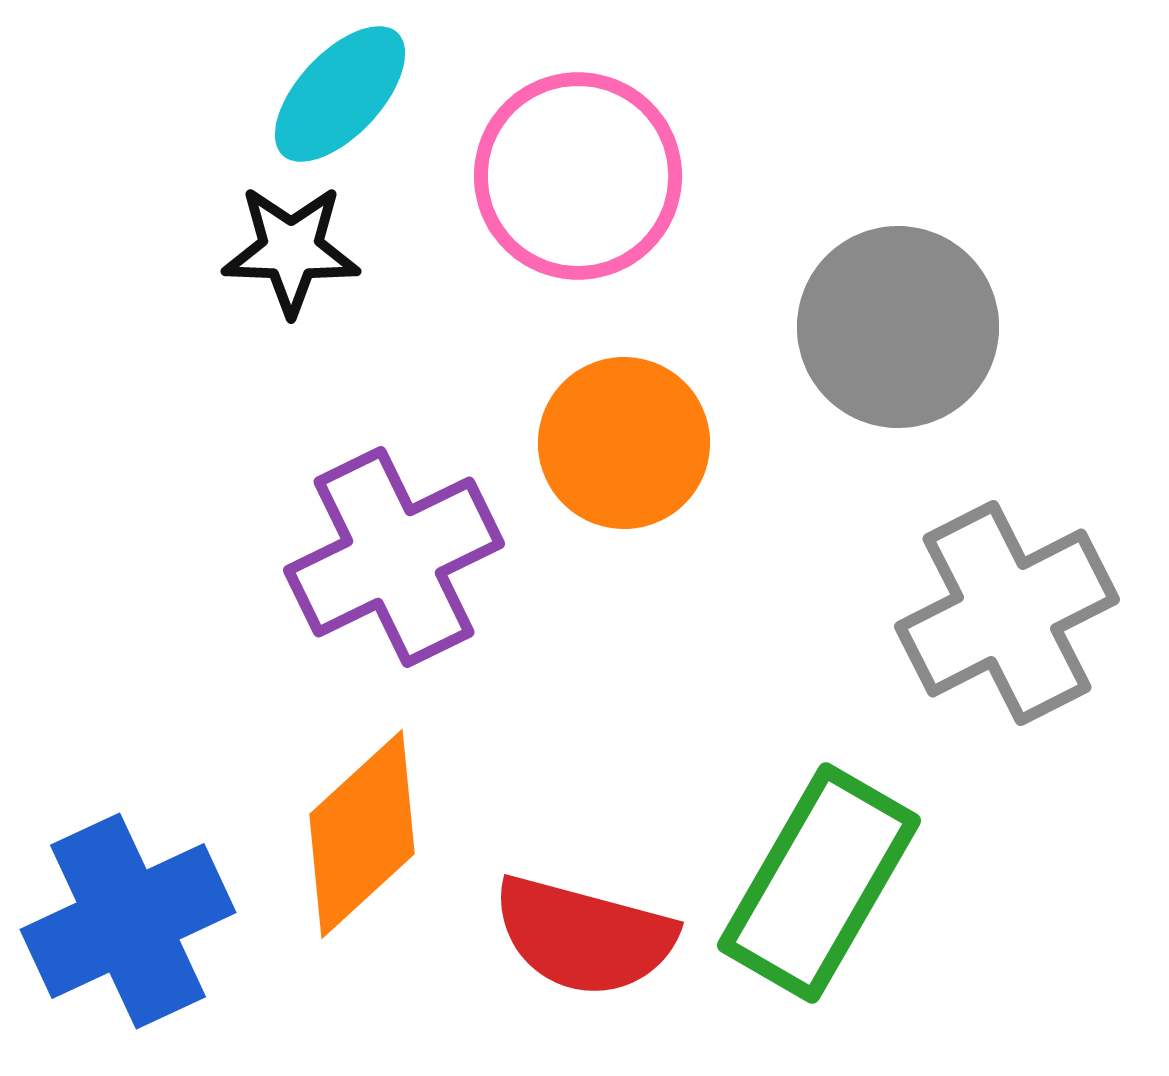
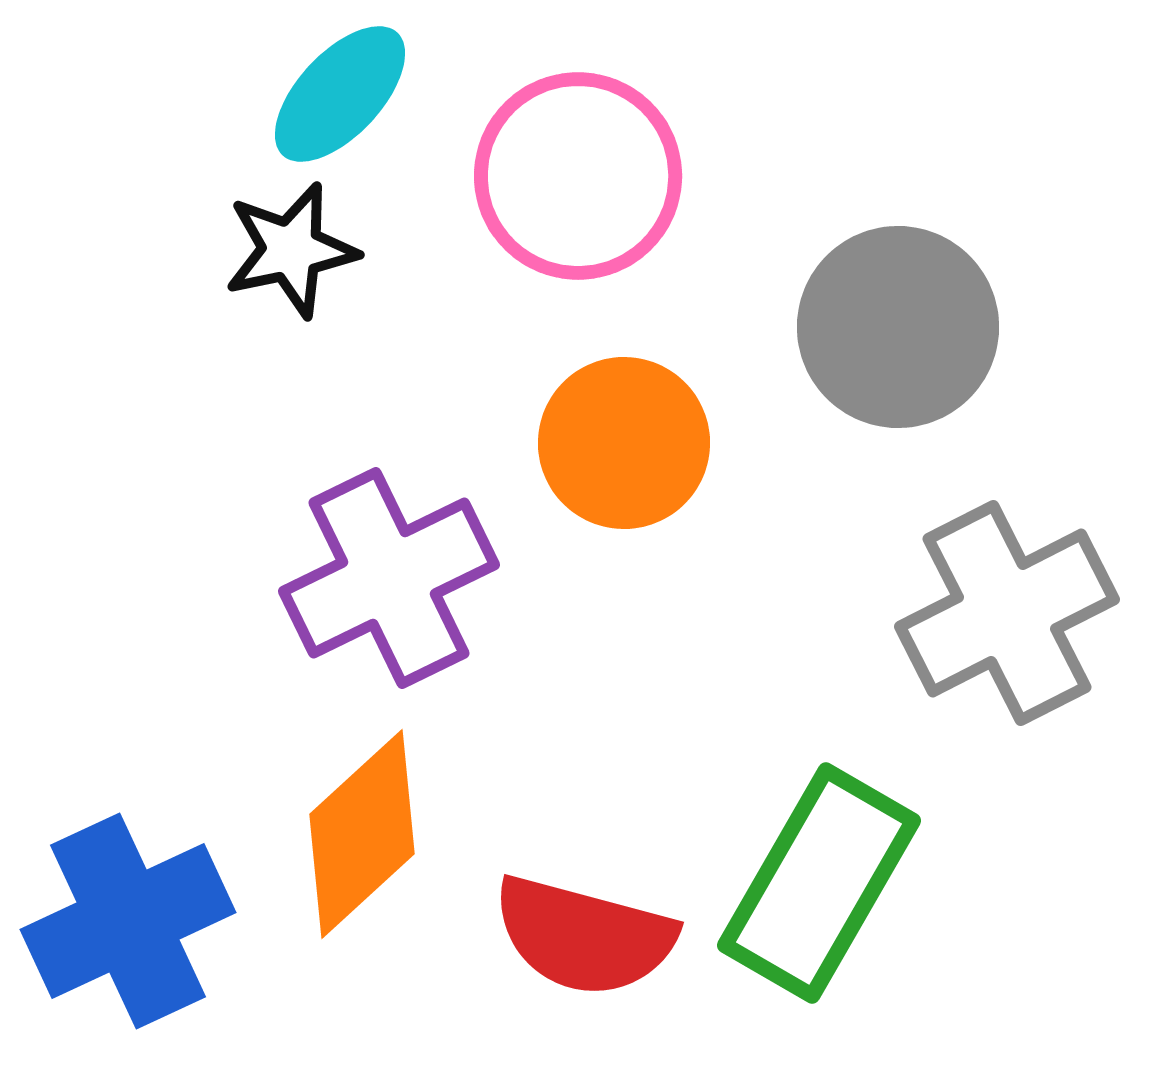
black star: rotated 14 degrees counterclockwise
purple cross: moved 5 px left, 21 px down
